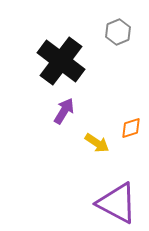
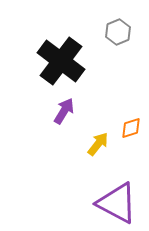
yellow arrow: moved 1 px right, 1 px down; rotated 85 degrees counterclockwise
